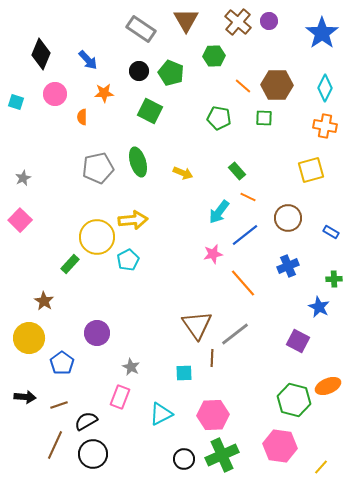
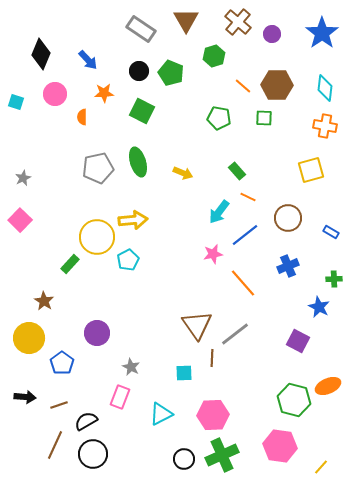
purple circle at (269, 21): moved 3 px right, 13 px down
green hexagon at (214, 56): rotated 15 degrees counterclockwise
cyan diamond at (325, 88): rotated 20 degrees counterclockwise
green square at (150, 111): moved 8 px left
